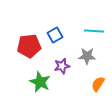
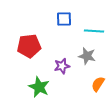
blue square: moved 9 px right, 16 px up; rotated 28 degrees clockwise
gray star: rotated 12 degrees clockwise
green star: moved 1 px left, 5 px down
